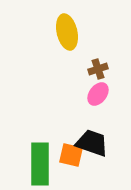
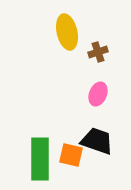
brown cross: moved 17 px up
pink ellipse: rotated 15 degrees counterclockwise
black trapezoid: moved 5 px right, 2 px up
green rectangle: moved 5 px up
